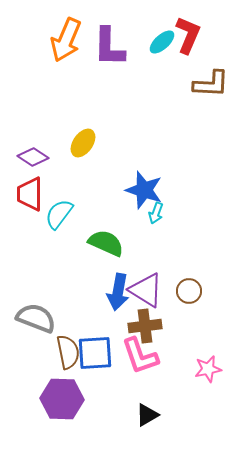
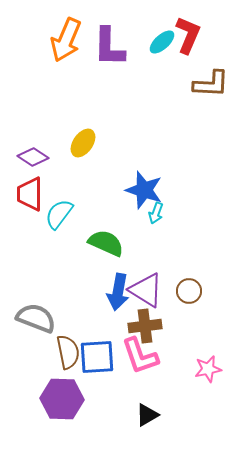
blue square: moved 2 px right, 4 px down
